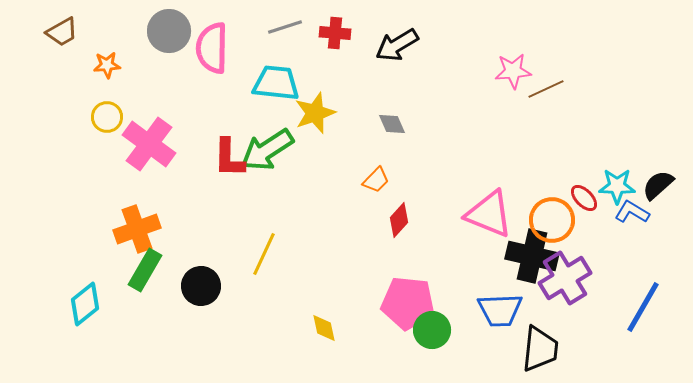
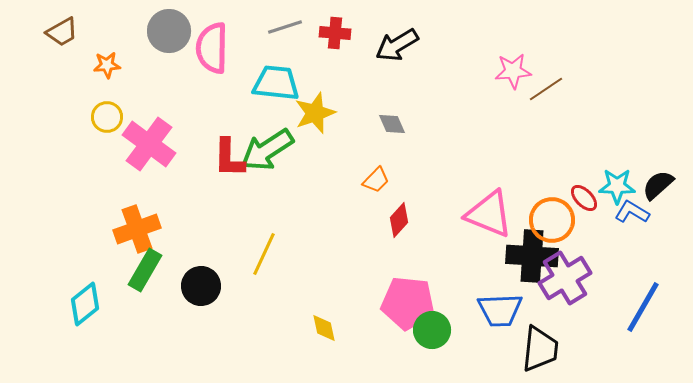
brown line: rotated 9 degrees counterclockwise
black cross: rotated 9 degrees counterclockwise
